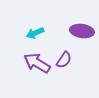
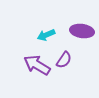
cyan arrow: moved 11 px right, 2 px down
purple arrow: moved 2 px down
